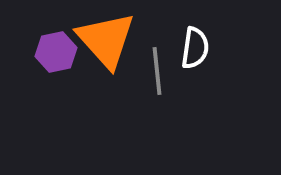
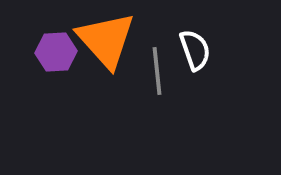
white semicircle: moved 2 px down; rotated 27 degrees counterclockwise
purple hexagon: rotated 9 degrees clockwise
